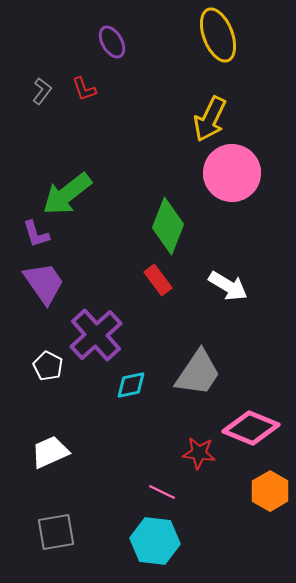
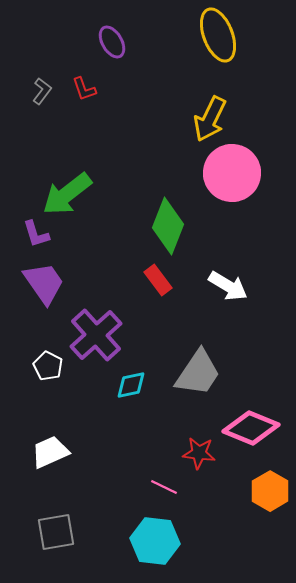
pink line: moved 2 px right, 5 px up
